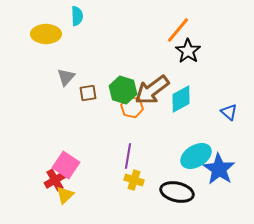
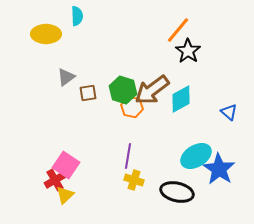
gray triangle: rotated 12 degrees clockwise
